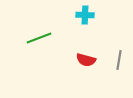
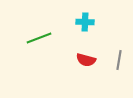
cyan cross: moved 7 px down
